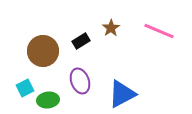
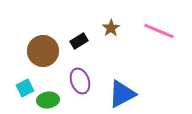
black rectangle: moved 2 px left
